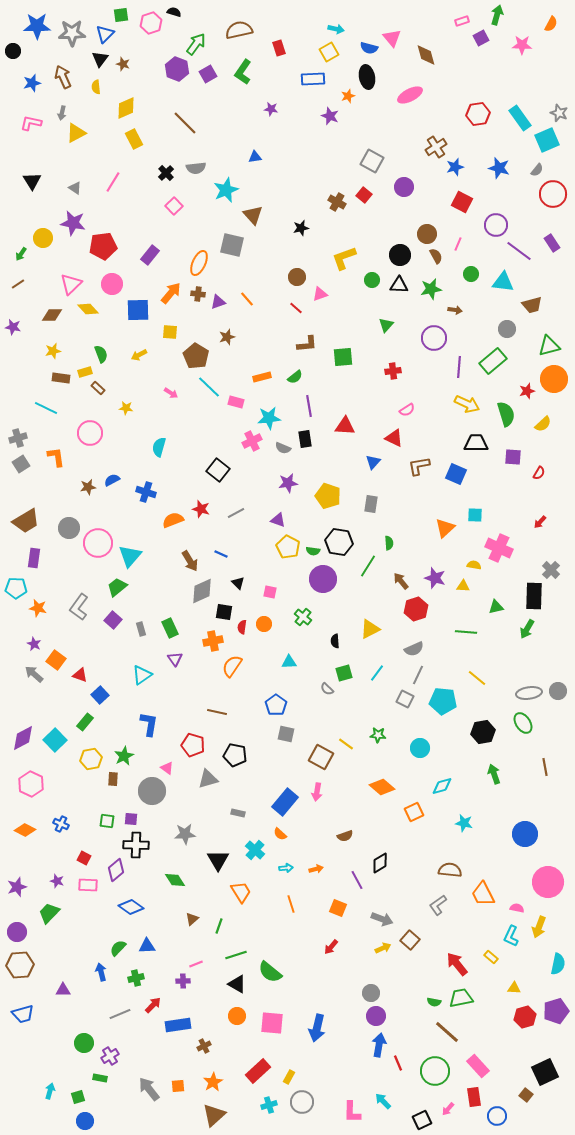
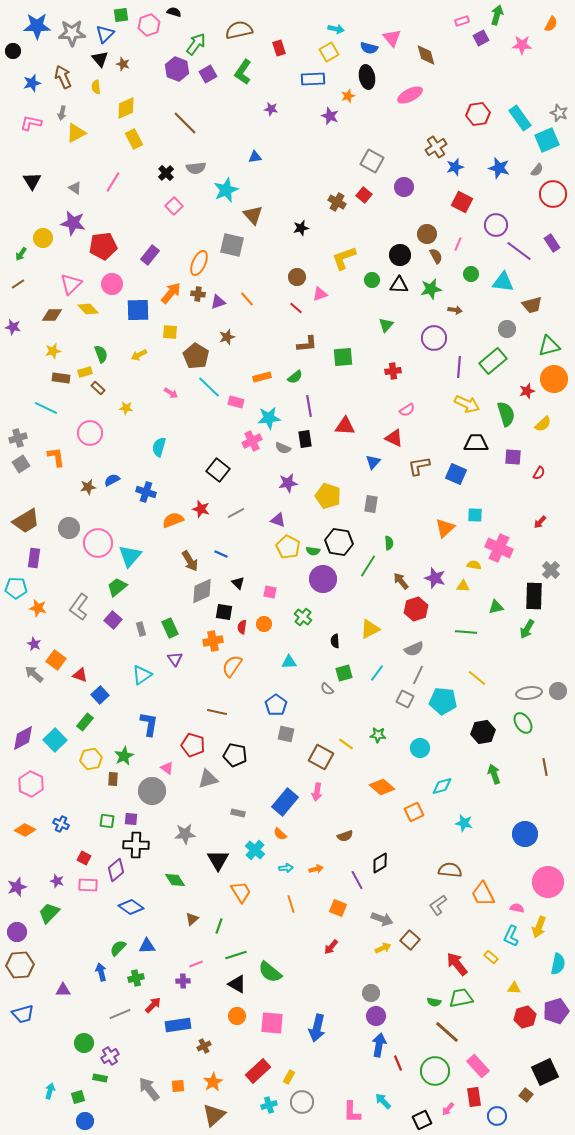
pink hexagon at (151, 23): moved 2 px left, 2 px down
black triangle at (100, 59): rotated 18 degrees counterclockwise
